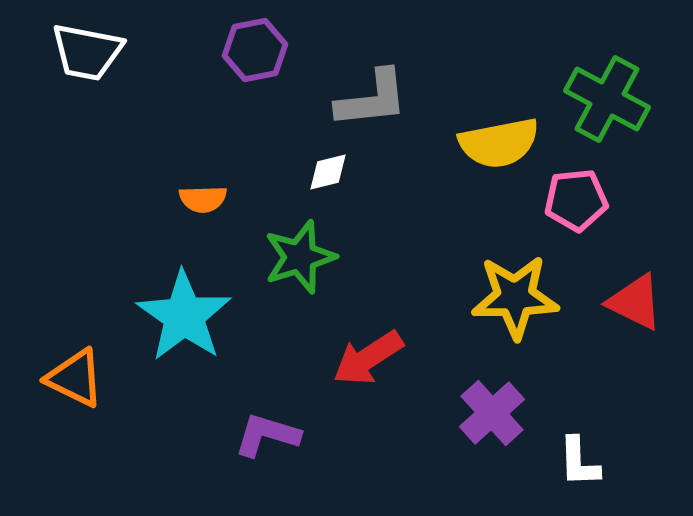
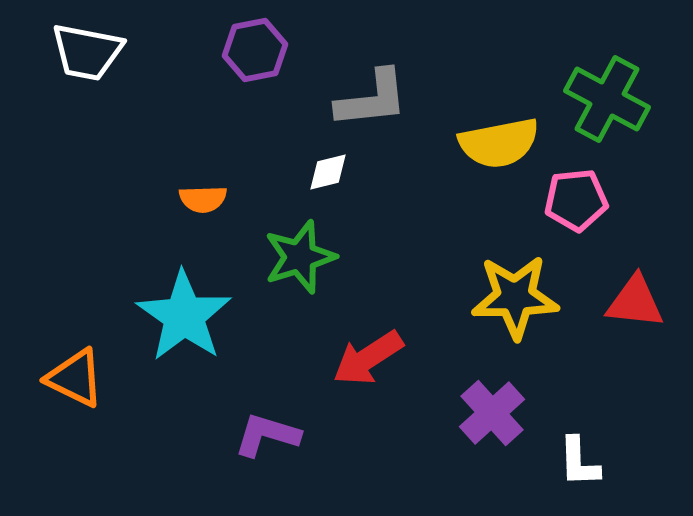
red triangle: rotated 20 degrees counterclockwise
